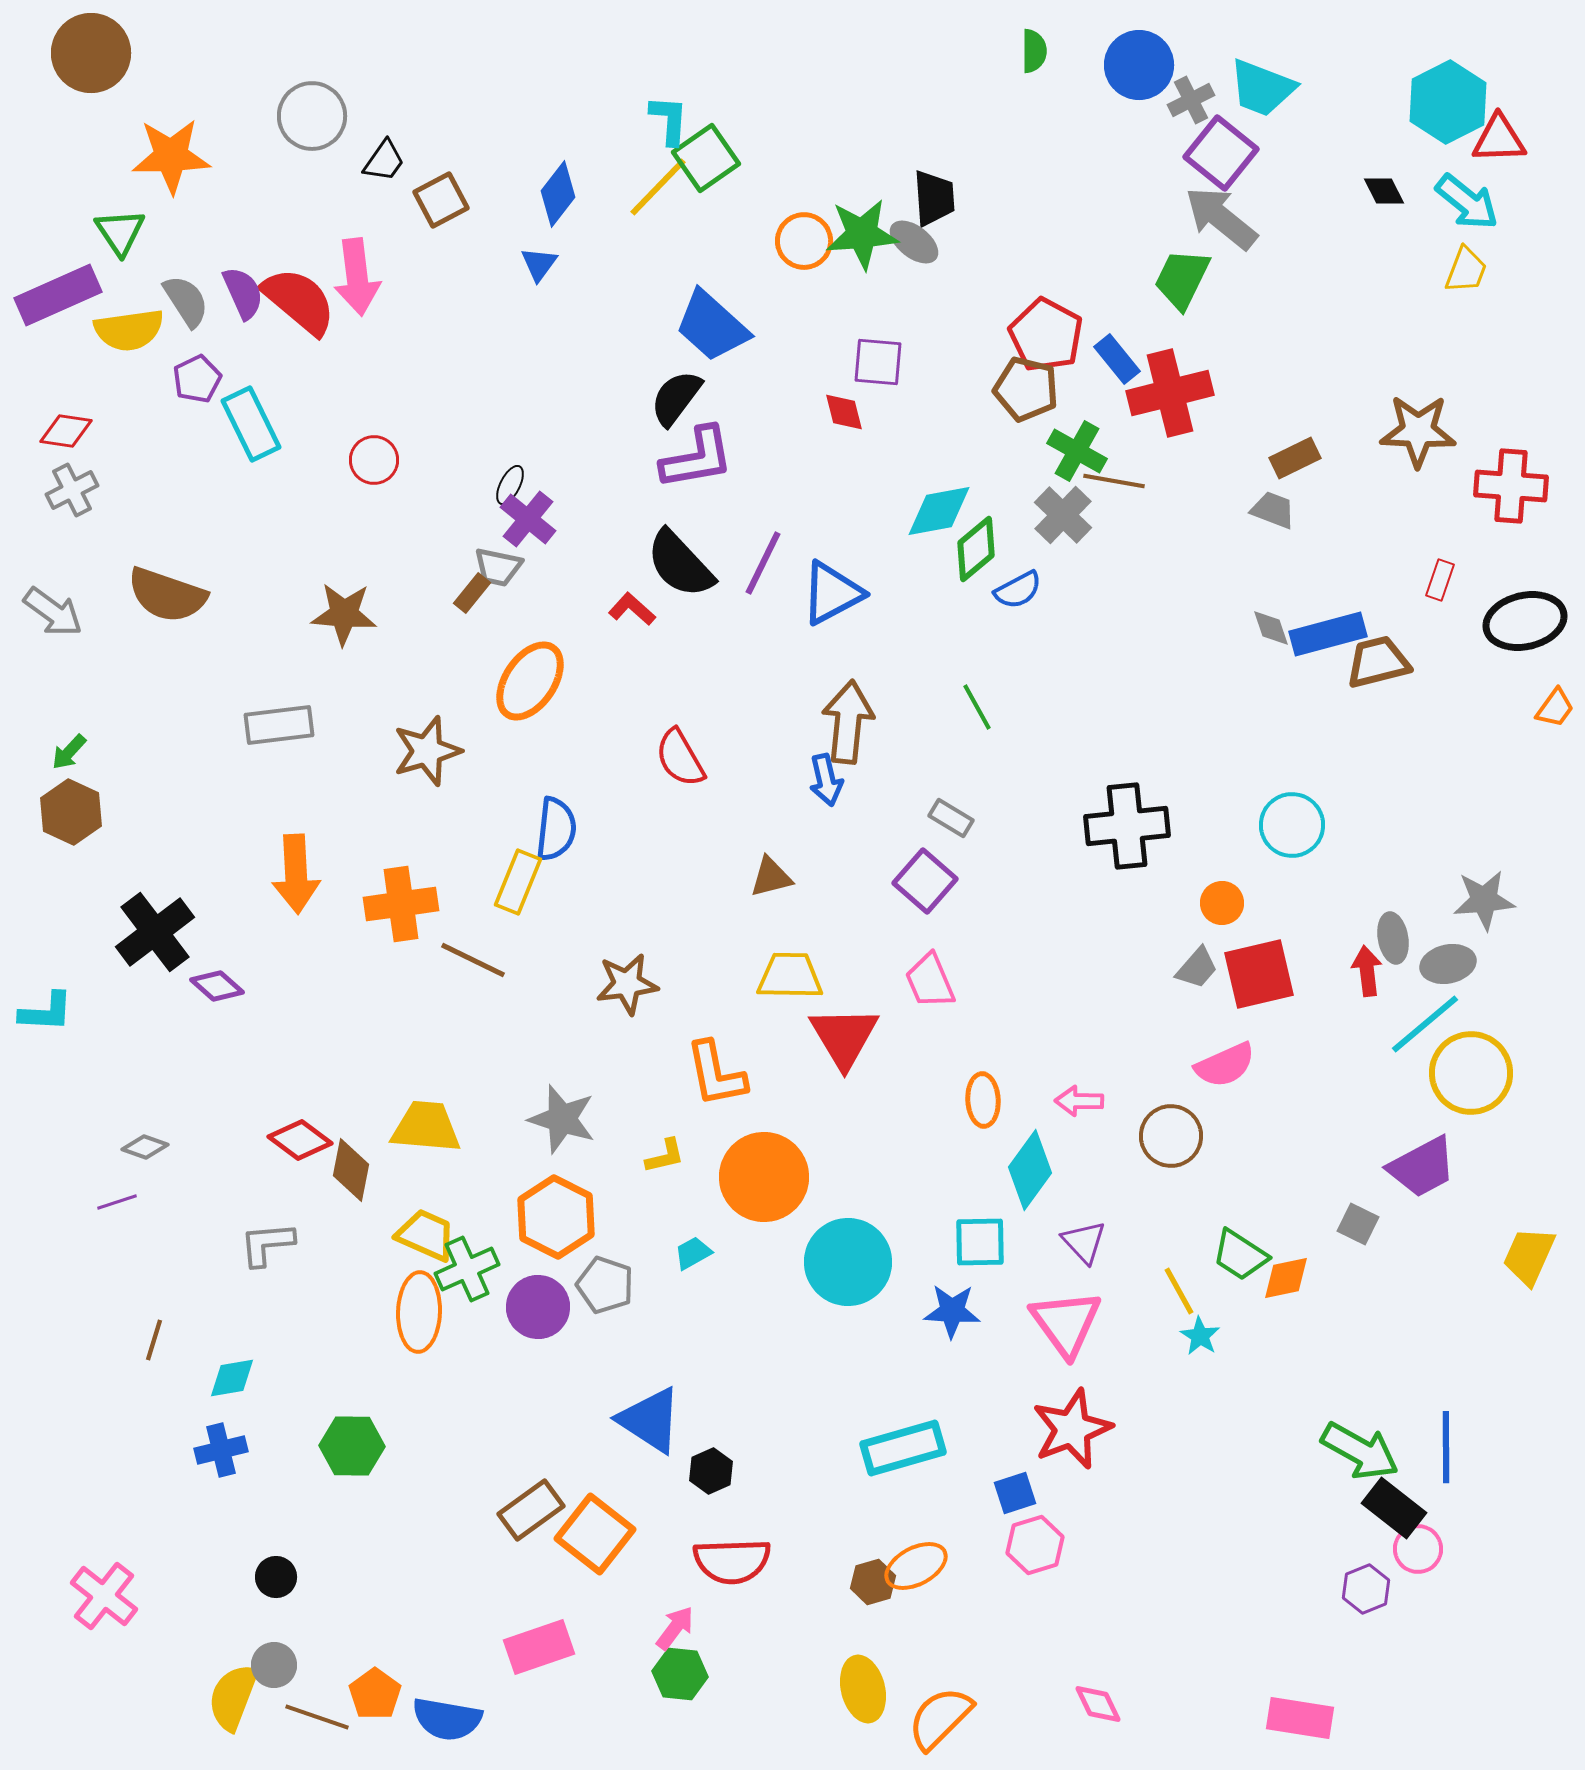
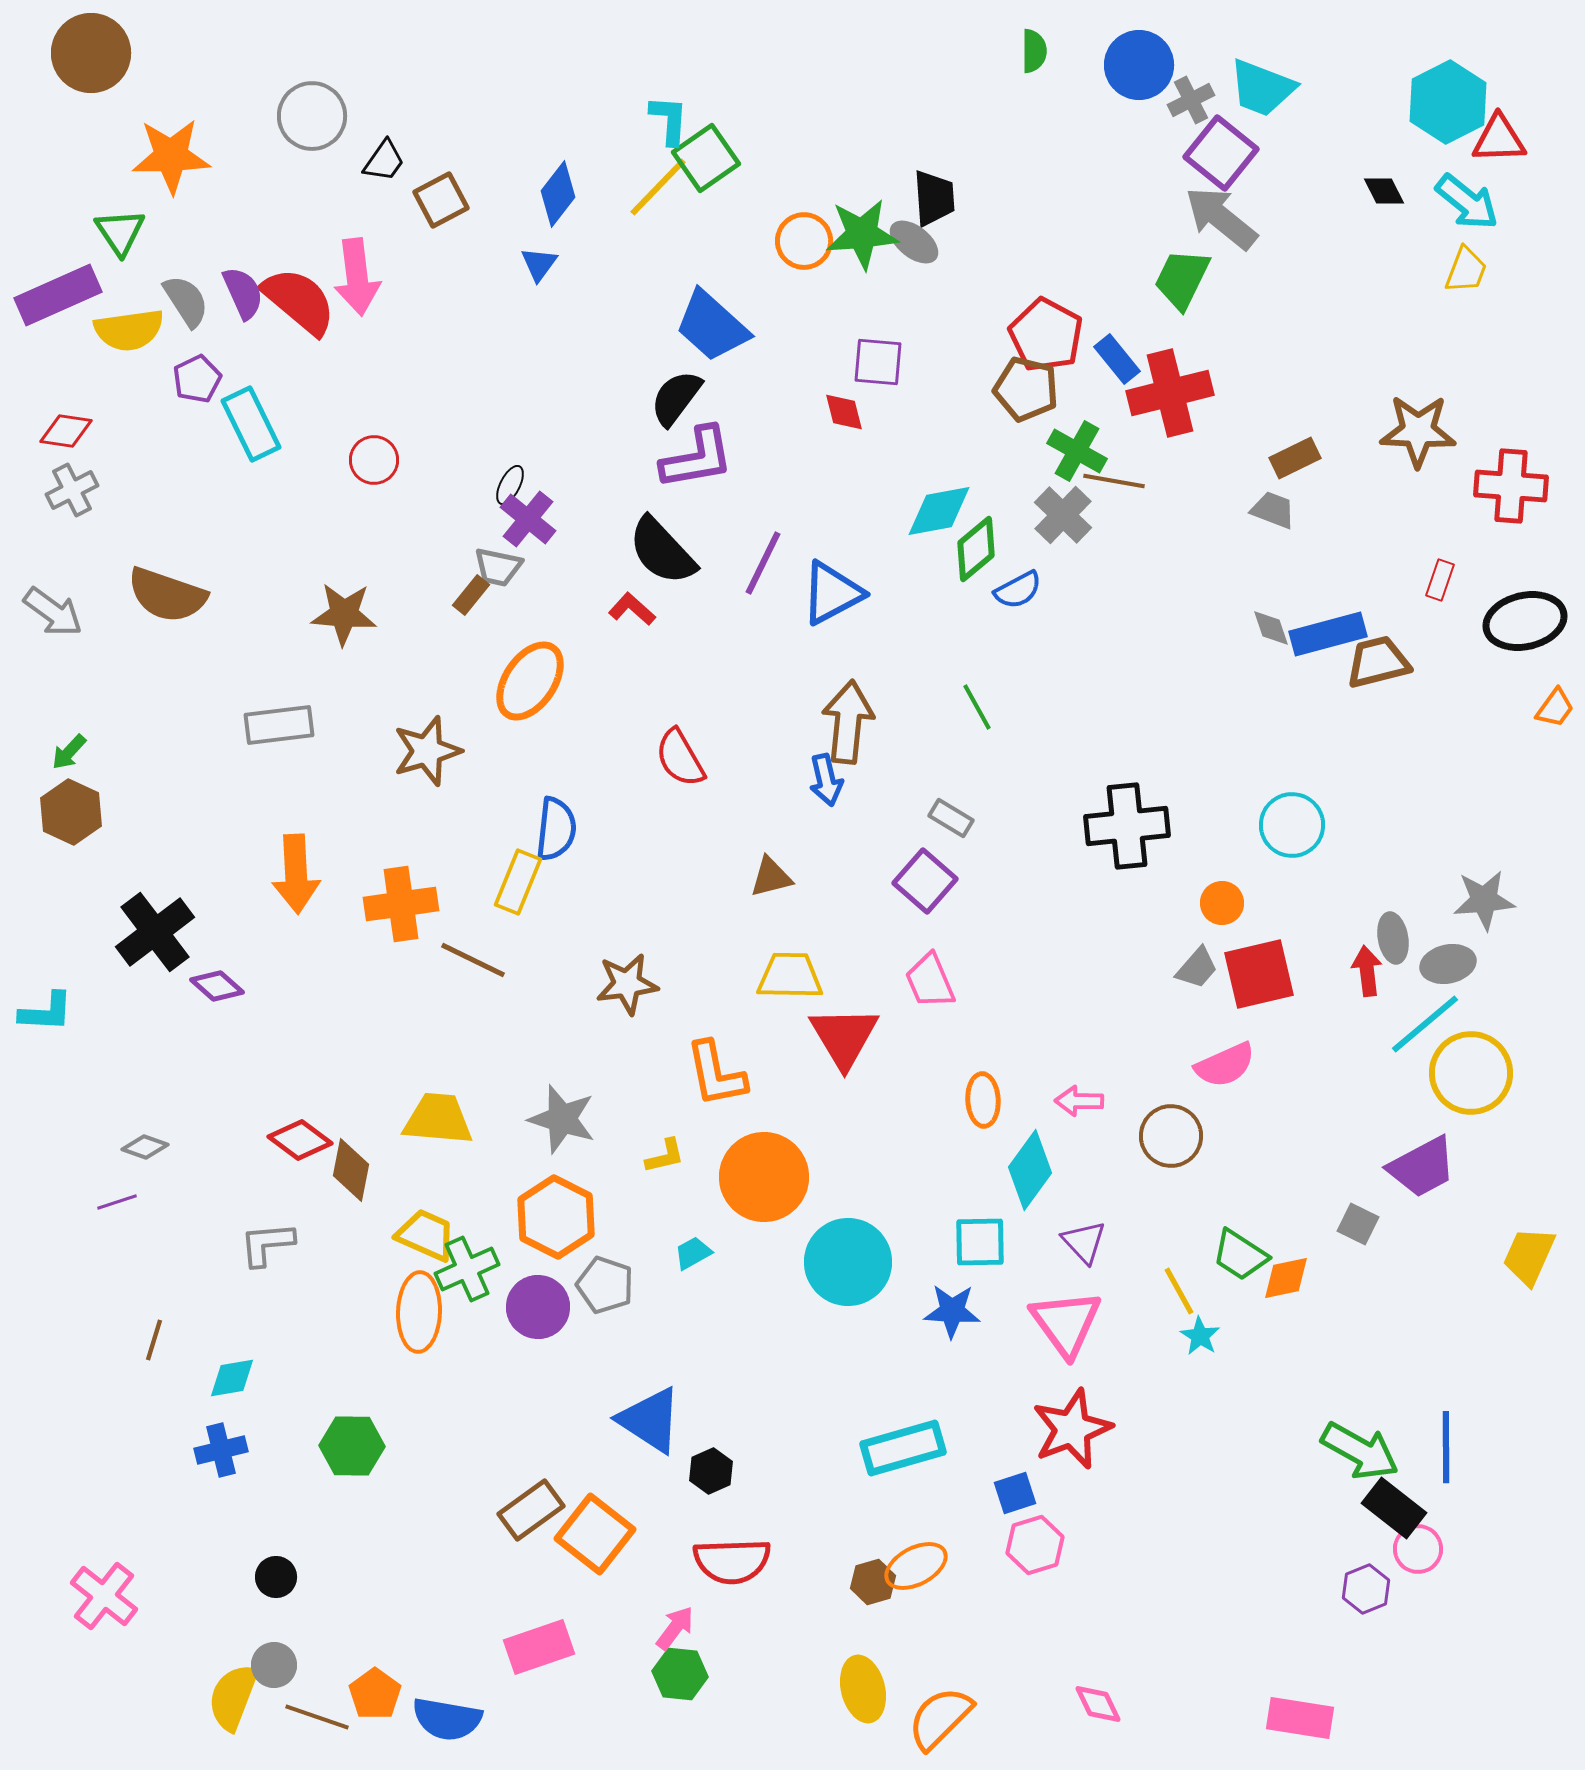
black semicircle at (680, 564): moved 18 px left, 13 px up
brown rectangle at (472, 593): moved 1 px left, 2 px down
yellow trapezoid at (426, 1127): moved 12 px right, 8 px up
